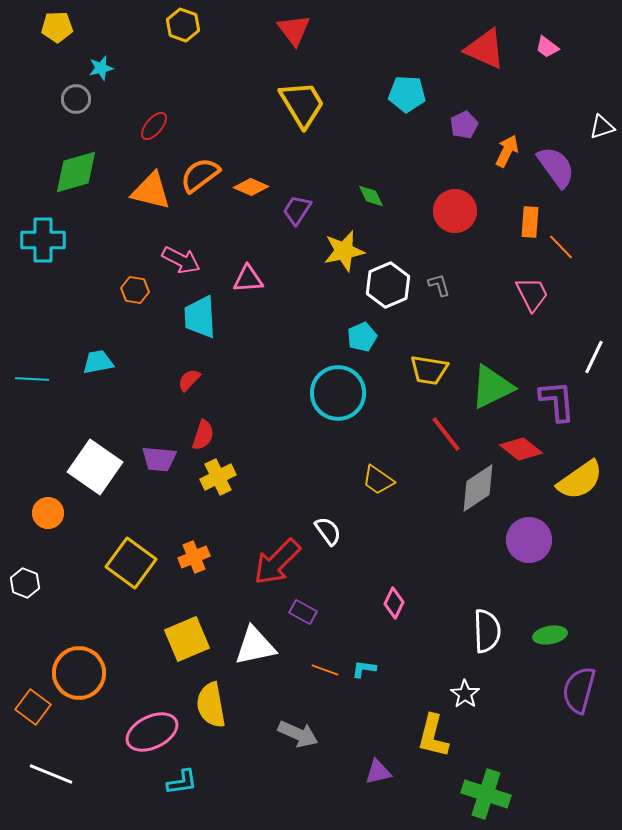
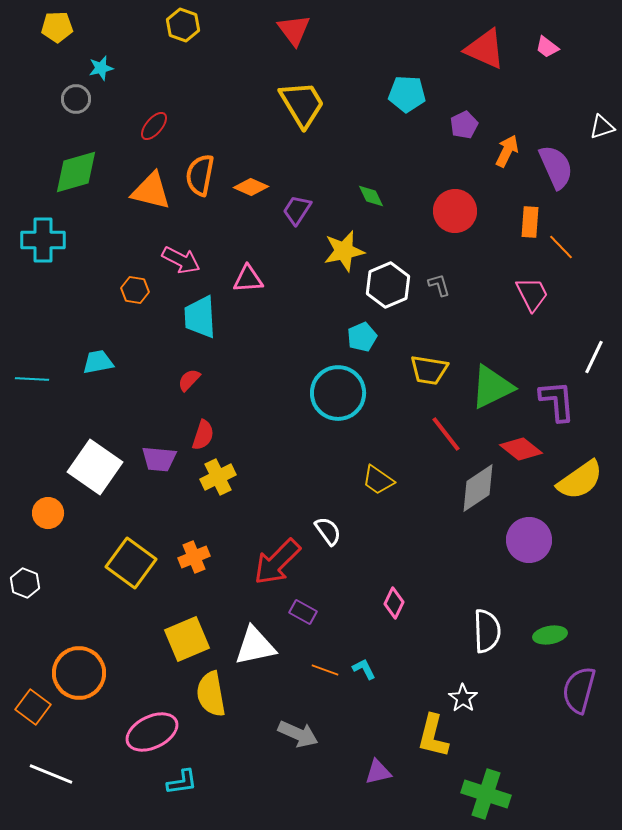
purple semicircle at (556, 167): rotated 12 degrees clockwise
orange semicircle at (200, 175): rotated 42 degrees counterclockwise
cyan L-shape at (364, 669): rotated 55 degrees clockwise
white star at (465, 694): moved 2 px left, 4 px down
yellow semicircle at (211, 705): moved 11 px up
